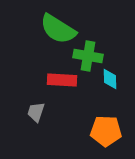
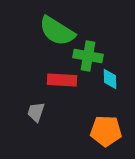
green semicircle: moved 1 px left, 2 px down
